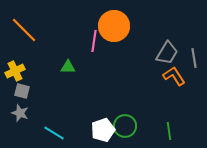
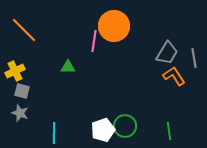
cyan line: rotated 60 degrees clockwise
